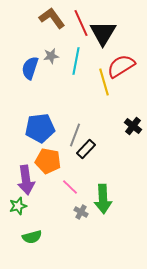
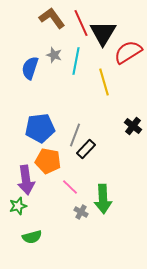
gray star: moved 3 px right, 1 px up; rotated 28 degrees clockwise
red semicircle: moved 7 px right, 14 px up
